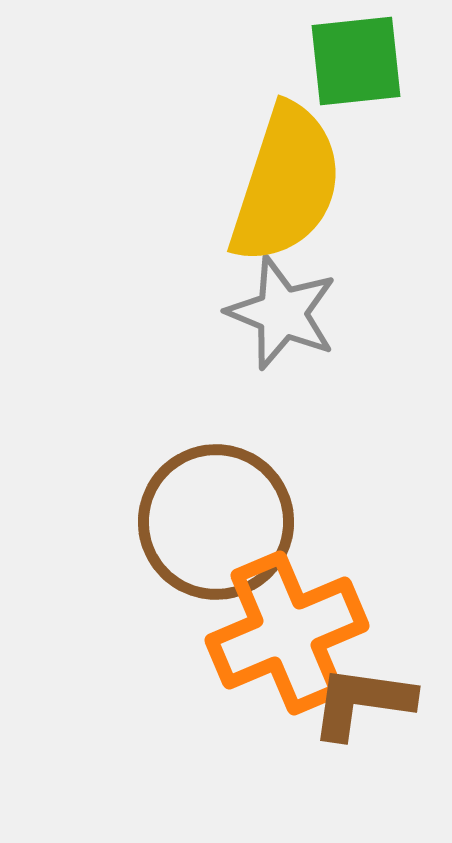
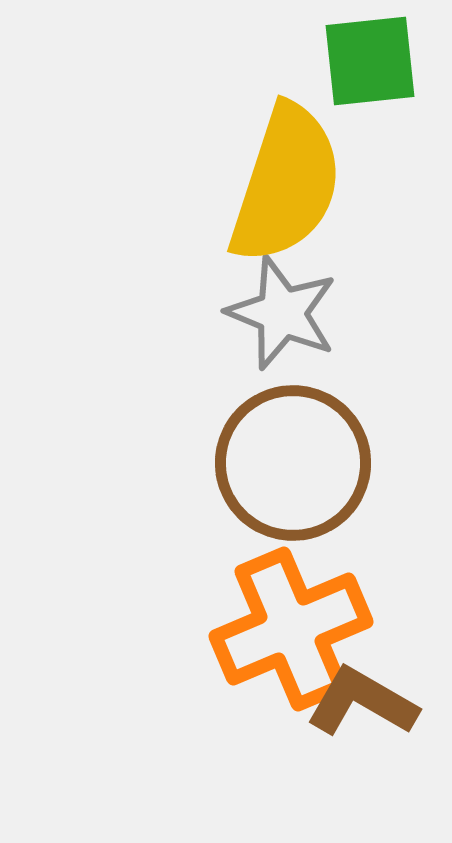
green square: moved 14 px right
brown circle: moved 77 px right, 59 px up
orange cross: moved 4 px right, 4 px up
brown L-shape: rotated 22 degrees clockwise
